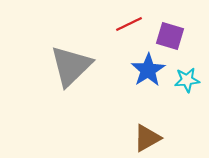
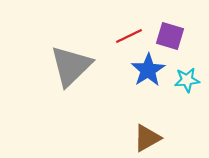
red line: moved 12 px down
